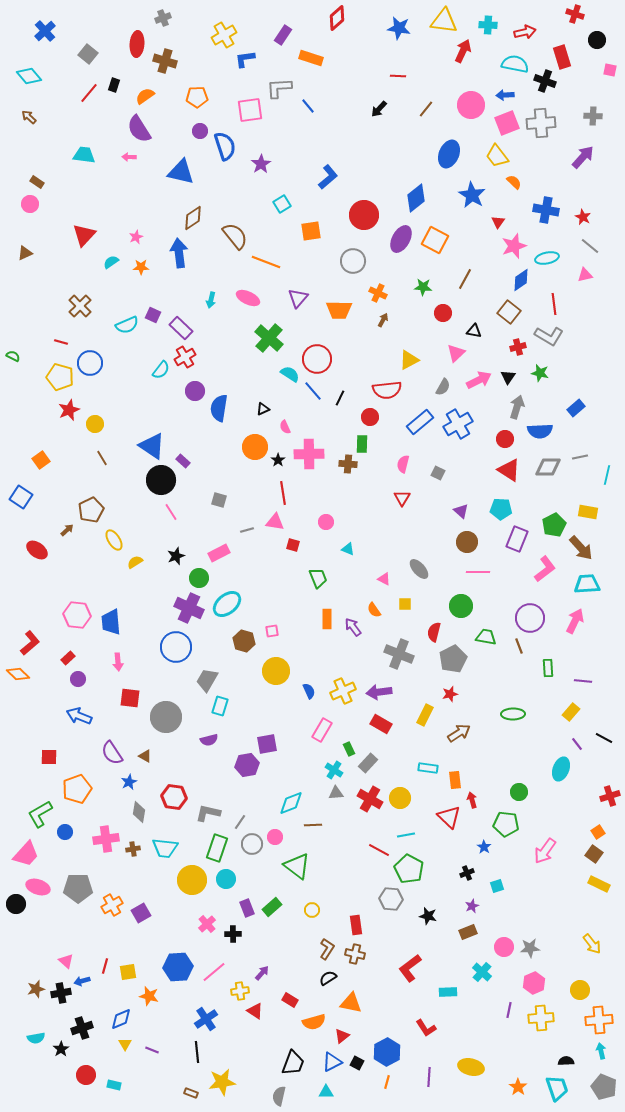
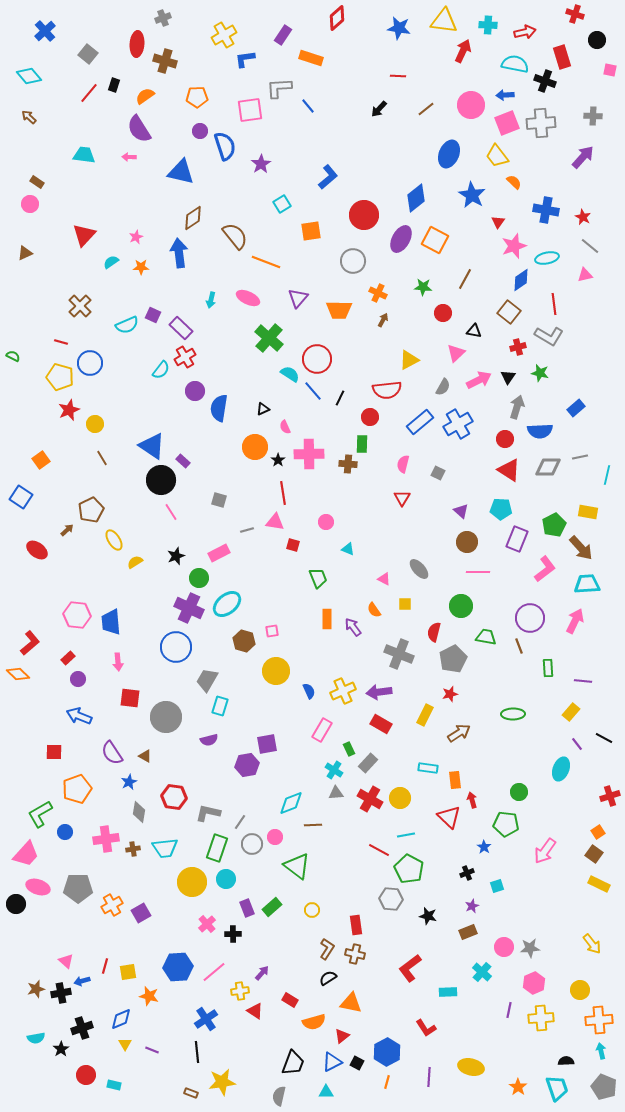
brown line at (426, 109): rotated 12 degrees clockwise
red square at (49, 757): moved 5 px right, 5 px up
cyan trapezoid at (165, 848): rotated 12 degrees counterclockwise
yellow circle at (192, 880): moved 2 px down
